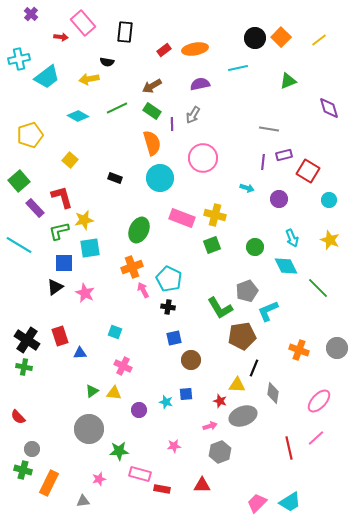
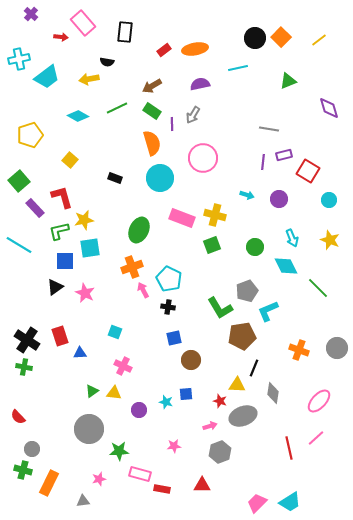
cyan arrow at (247, 188): moved 7 px down
blue square at (64, 263): moved 1 px right, 2 px up
